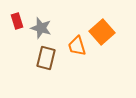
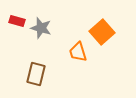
red rectangle: rotated 56 degrees counterclockwise
orange trapezoid: moved 1 px right, 6 px down
brown rectangle: moved 10 px left, 16 px down
